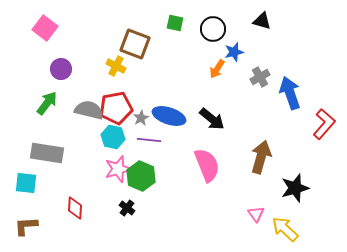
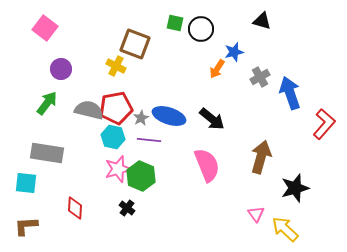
black circle: moved 12 px left
